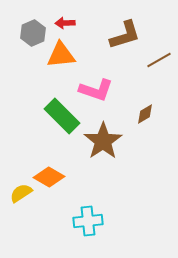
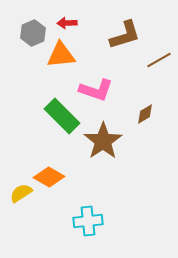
red arrow: moved 2 px right
